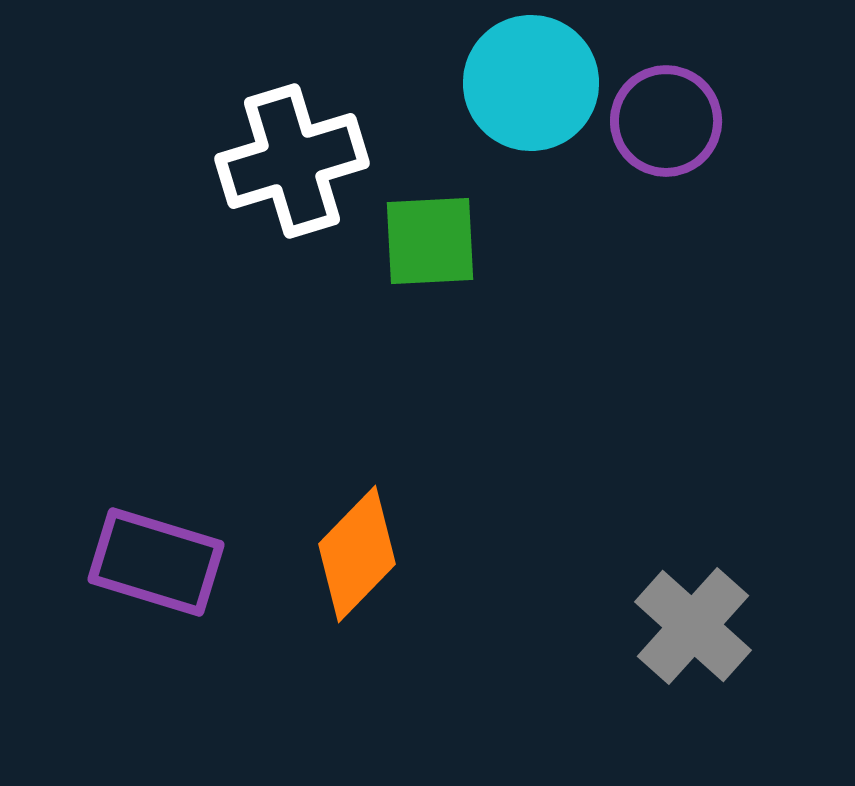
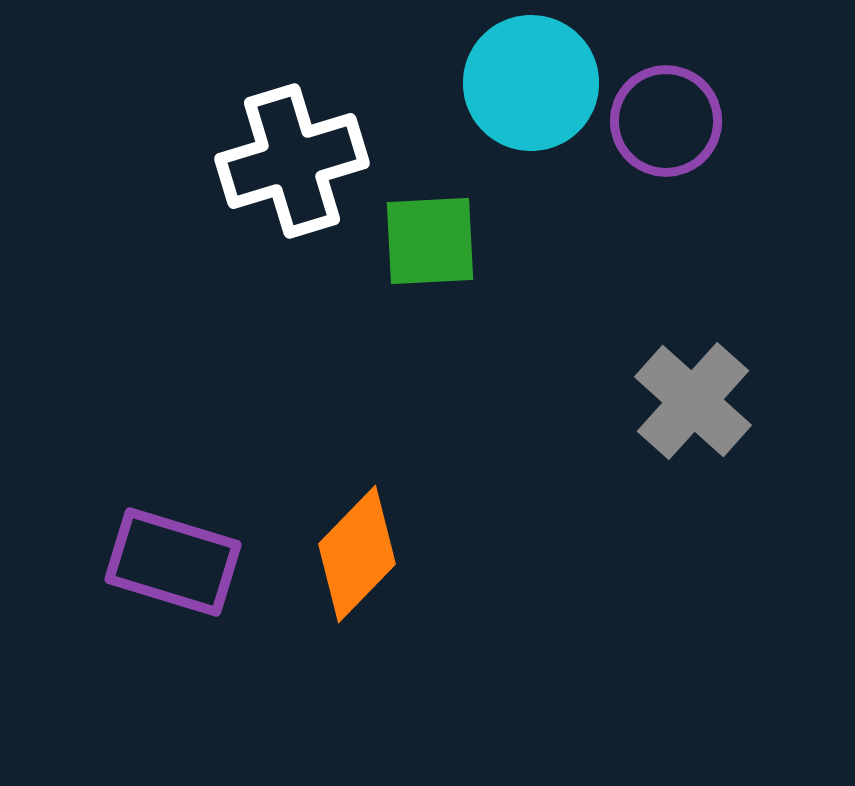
purple rectangle: moved 17 px right
gray cross: moved 225 px up
